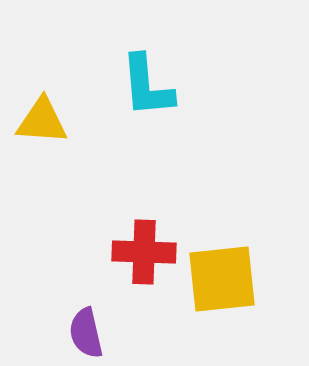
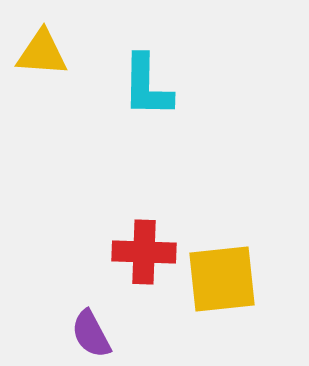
cyan L-shape: rotated 6 degrees clockwise
yellow triangle: moved 68 px up
purple semicircle: moved 5 px right, 1 px down; rotated 15 degrees counterclockwise
